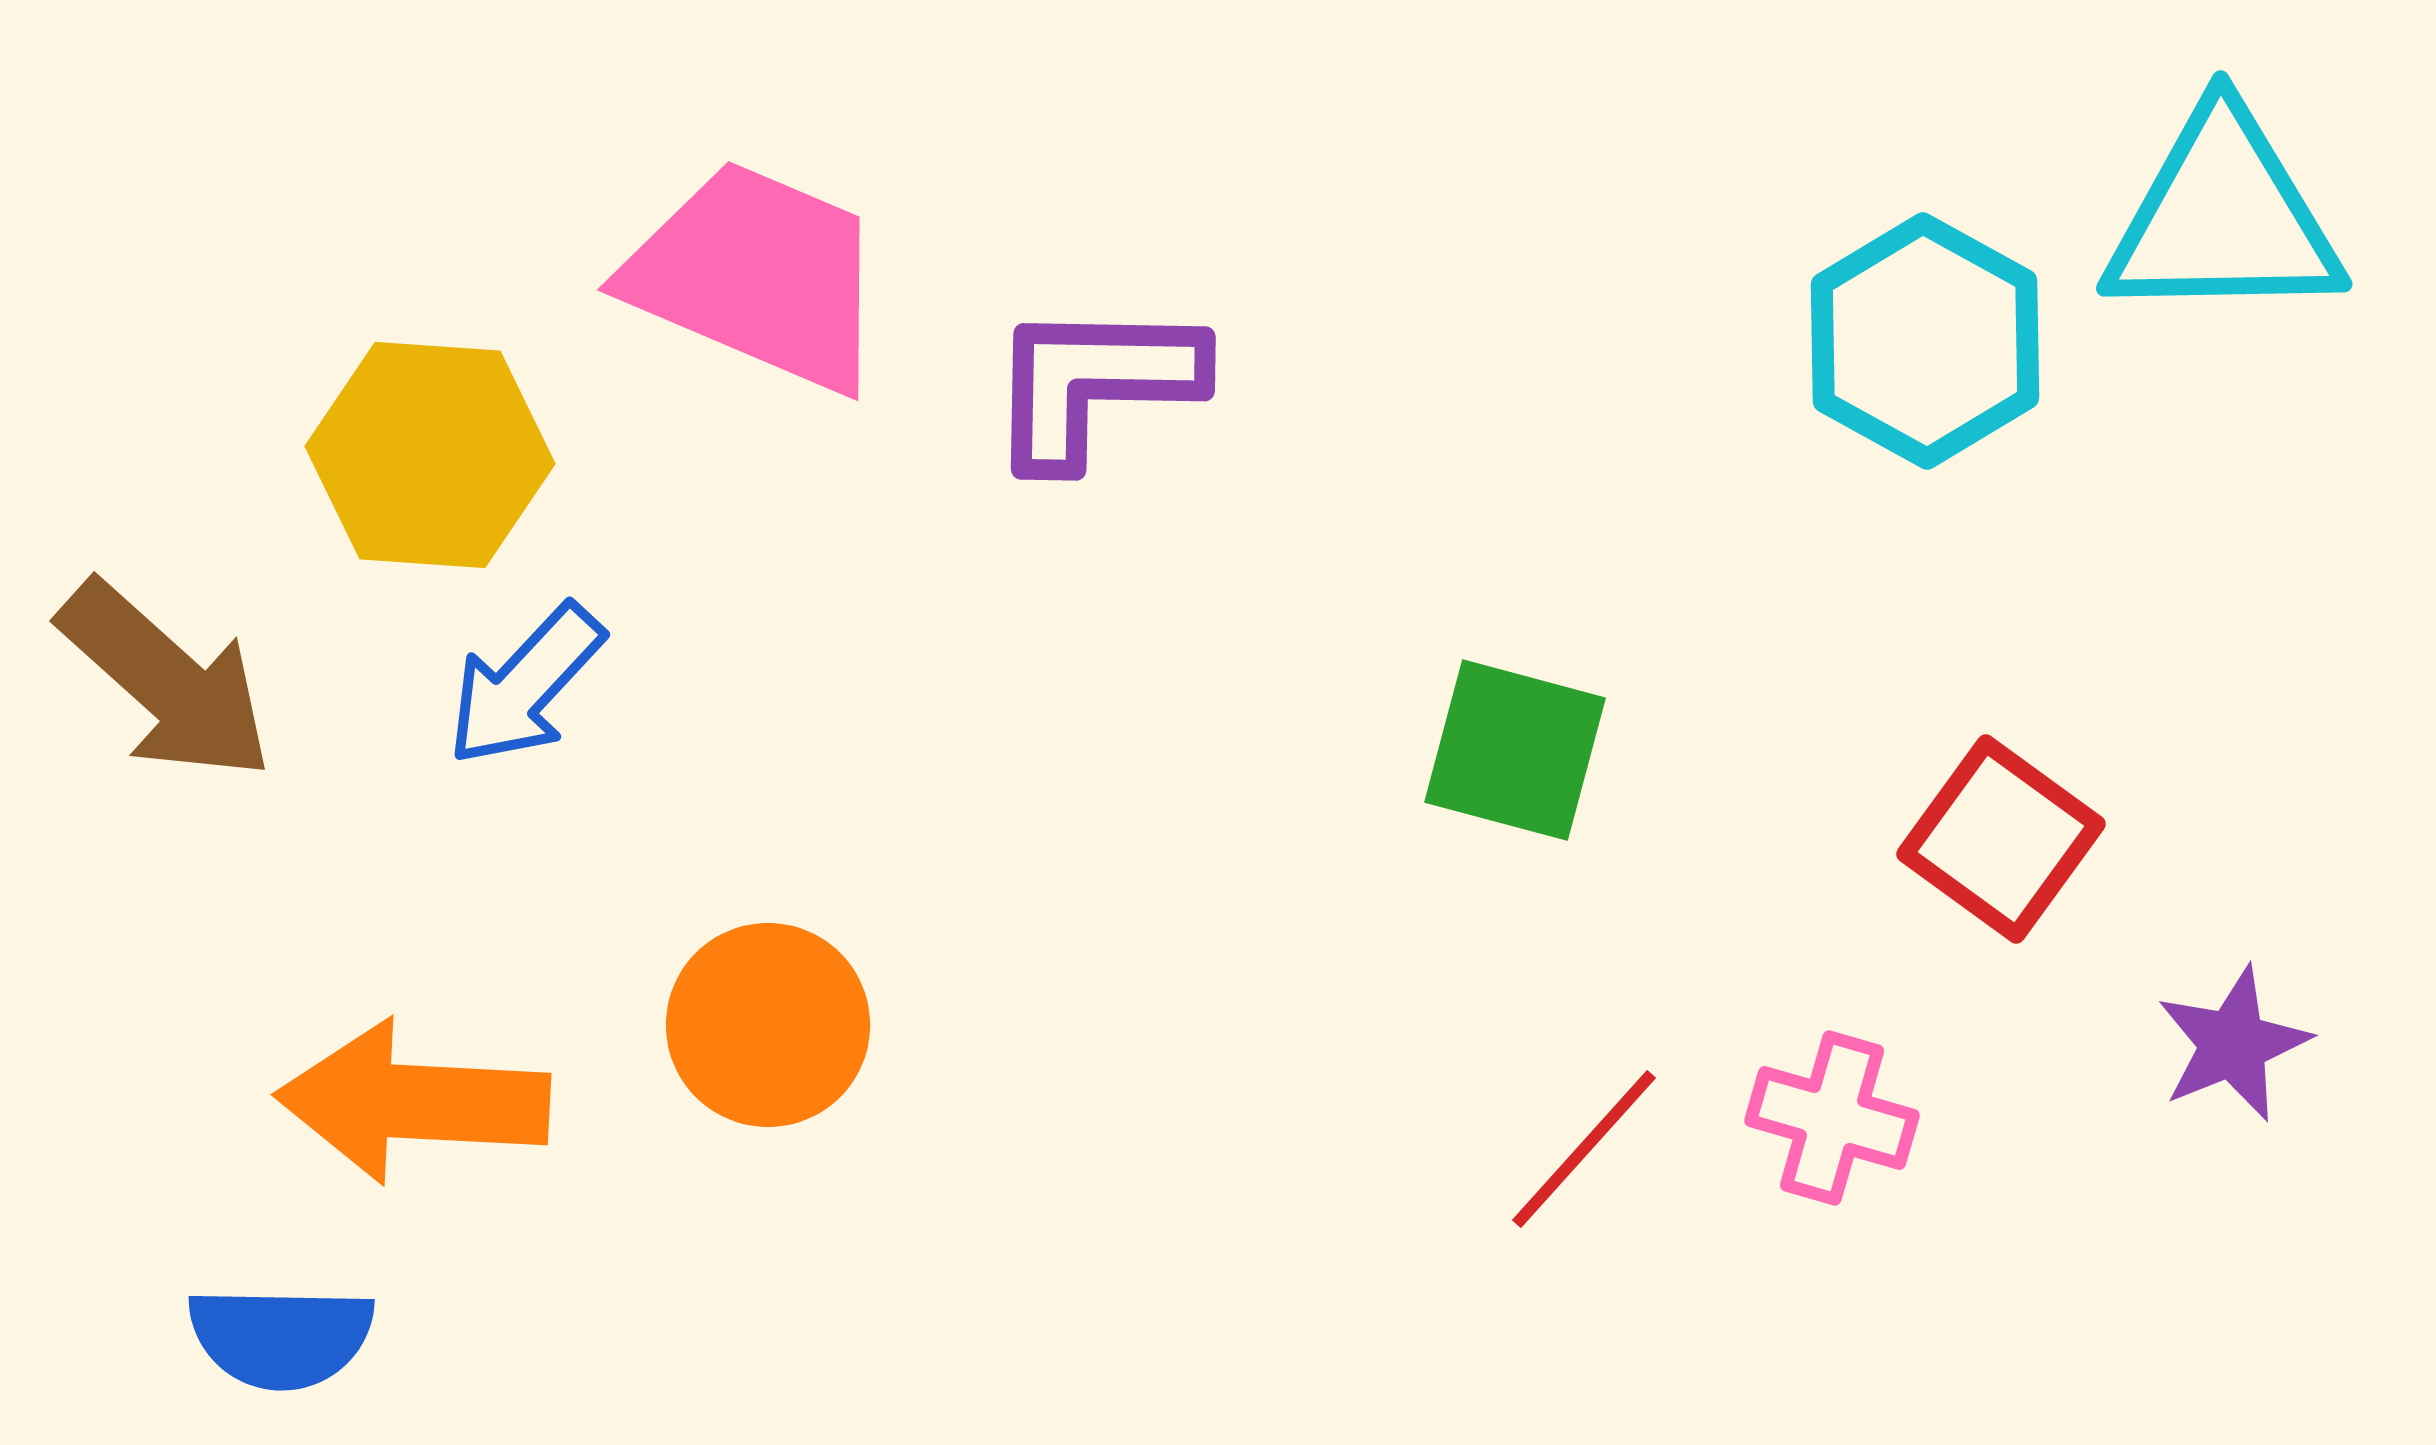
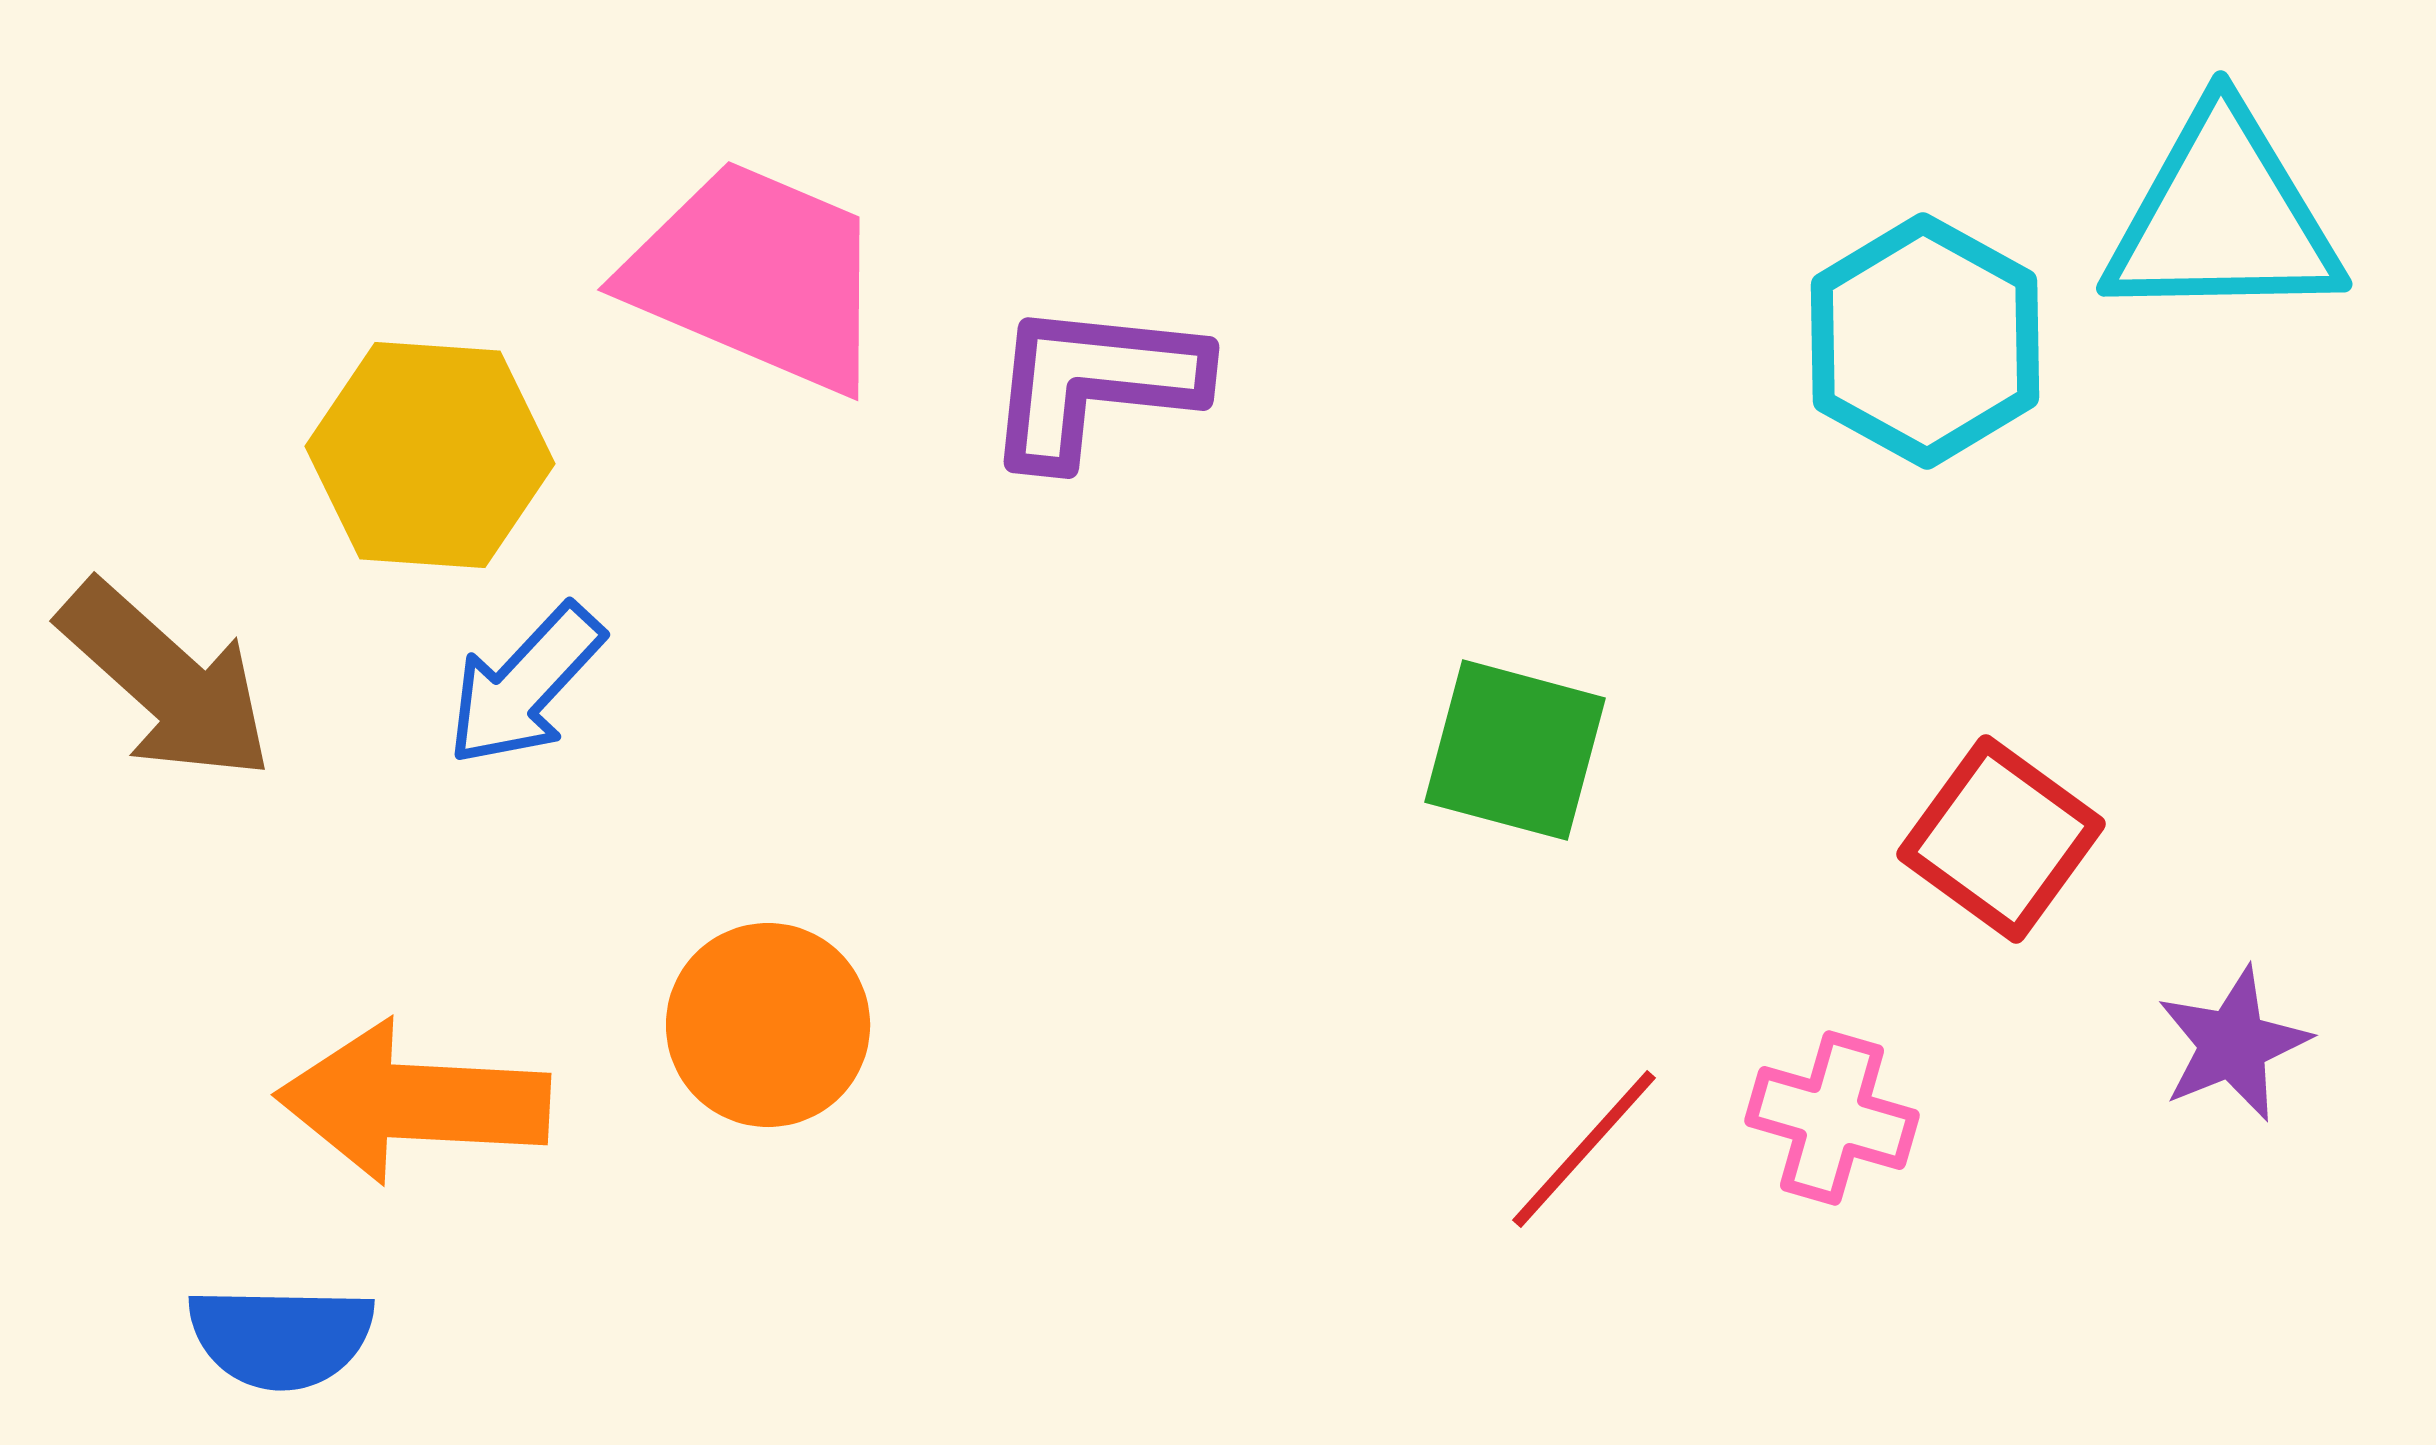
purple L-shape: rotated 5 degrees clockwise
